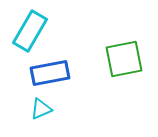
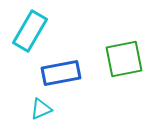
blue rectangle: moved 11 px right
